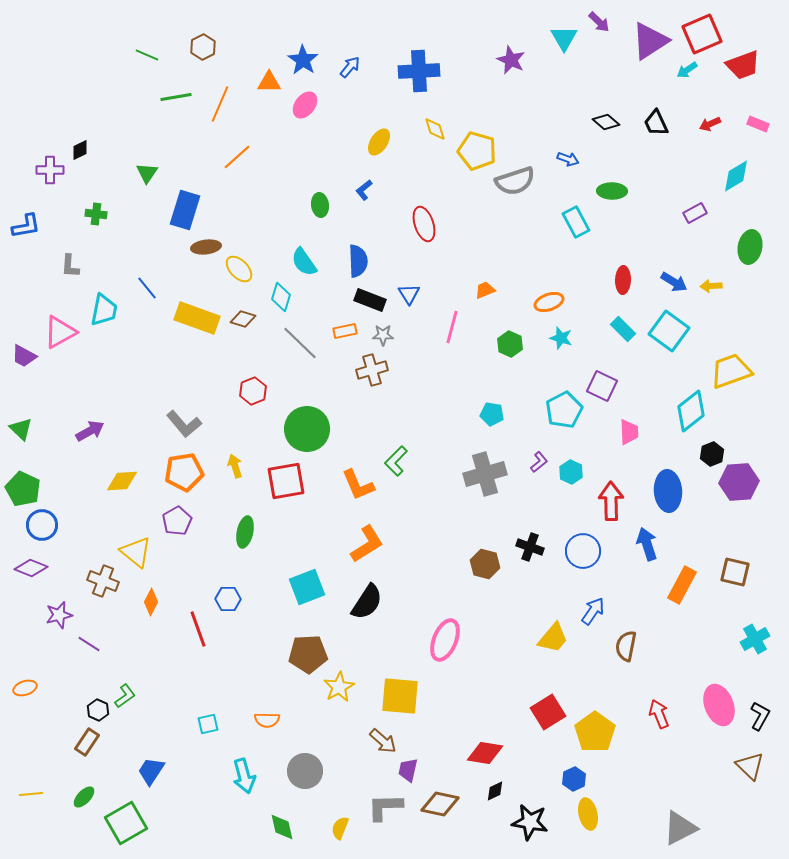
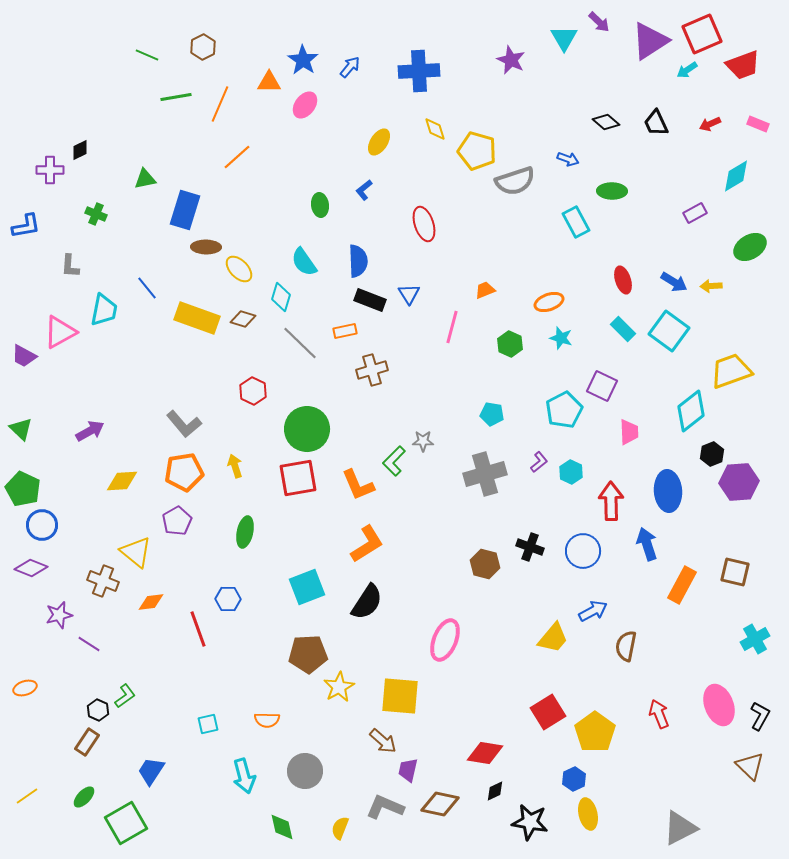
green triangle at (147, 173): moved 2 px left, 6 px down; rotated 45 degrees clockwise
green cross at (96, 214): rotated 15 degrees clockwise
brown ellipse at (206, 247): rotated 8 degrees clockwise
green ellipse at (750, 247): rotated 48 degrees clockwise
red ellipse at (623, 280): rotated 20 degrees counterclockwise
gray star at (383, 335): moved 40 px right, 106 px down
red hexagon at (253, 391): rotated 12 degrees counterclockwise
green L-shape at (396, 461): moved 2 px left
red square at (286, 481): moved 12 px right, 3 px up
orange diamond at (151, 602): rotated 56 degrees clockwise
blue arrow at (593, 611): rotated 28 degrees clockwise
yellow line at (31, 794): moved 4 px left, 2 px down; rotated 30 degrees counterclockwise
gray L-shape at (385, 807): rotated 24 degrees clockwise
